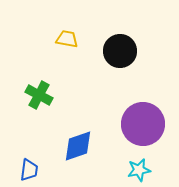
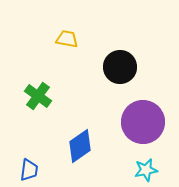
black circle: moved 16 px down
green cross: moved 1 px left, 1 px down; rotated 8 degrees clockwise
purple circle: moved 2 px up
blue diamond: moved 2 px right; rotated 16 degrees counterclockwise
cyan star: moved 7 px right
